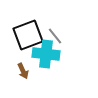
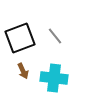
black square: moved 8 px left, 3 px down
cyan cross: moved 8 px right, 24 px down
